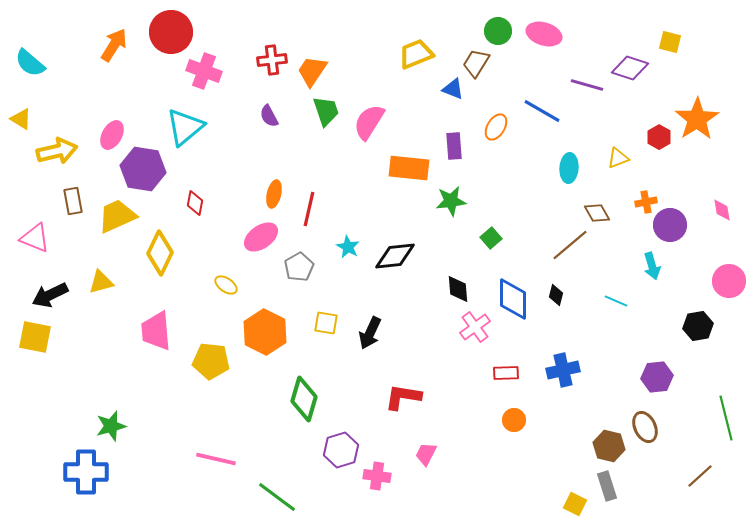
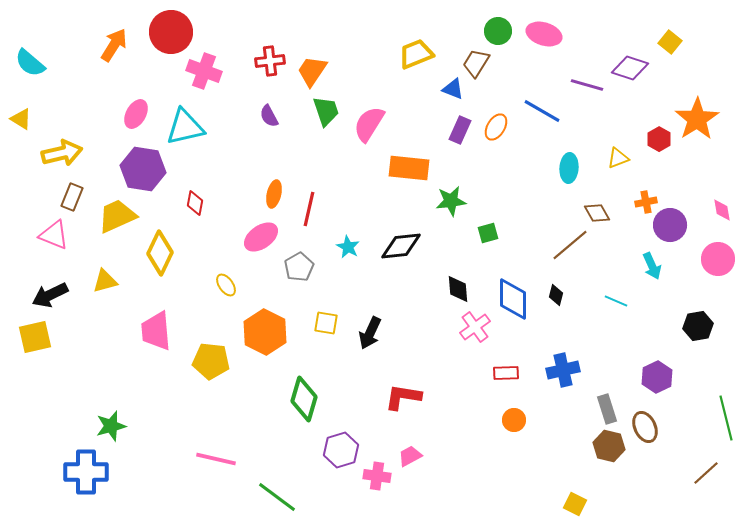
yellow square at (670, 42): rotated 25 degrees clockwise
red cross at (272, 60): moved 2 px left, 1 px down
pink semicircle at (369, 122): moved 2 px down
cyan triangle at (185, 127): rotated 27 degrees clockwise
pink ellipse at (112, 135): moved 24 px right, 21 px up
red hexagon at (659, 137): moved 2 px down
purple rectangle at (454, 146): moved 6 px right, 16 px up; rotated 28 degrees clockwise
yellow arrow at (57, 151): moved 5 px right, 2 px down
brown rectangle at (73, 201): moved 1 px left, 4 px up; rotated 32 degrees clockwise
pink triangle at (35, 238): moved 19 px right, 3 px up
green square at (491, 238): moved 3 px left, 5 px up; rotated 25 degrees clockwise
black diamond at (395, 256): moved 6 px right, 10 px up
cyan arrow at (652, 266): rotated 8 degrees counterclockwise
pink circle at (729, 281): moved 11 px left, 22 px up
yellow triangle at (101, 282): moved 4 px right, 1 px up
yellow ellipse at (226, 285): rotated 20 degrees clockwise
yellow square at (35, 337): rotated 24 degrees counterclockwise
purple hexagon at (657, 377): rotated 20 degrees counterclockwise
pink trapezoid at (426, 454): moved 16 px left, 2 px down; rotated 35 degrees clockwise
brown line at (700, 476): moved 6 px right, 3 px up
gray rectangle at (607, 486): moved 77 px up
